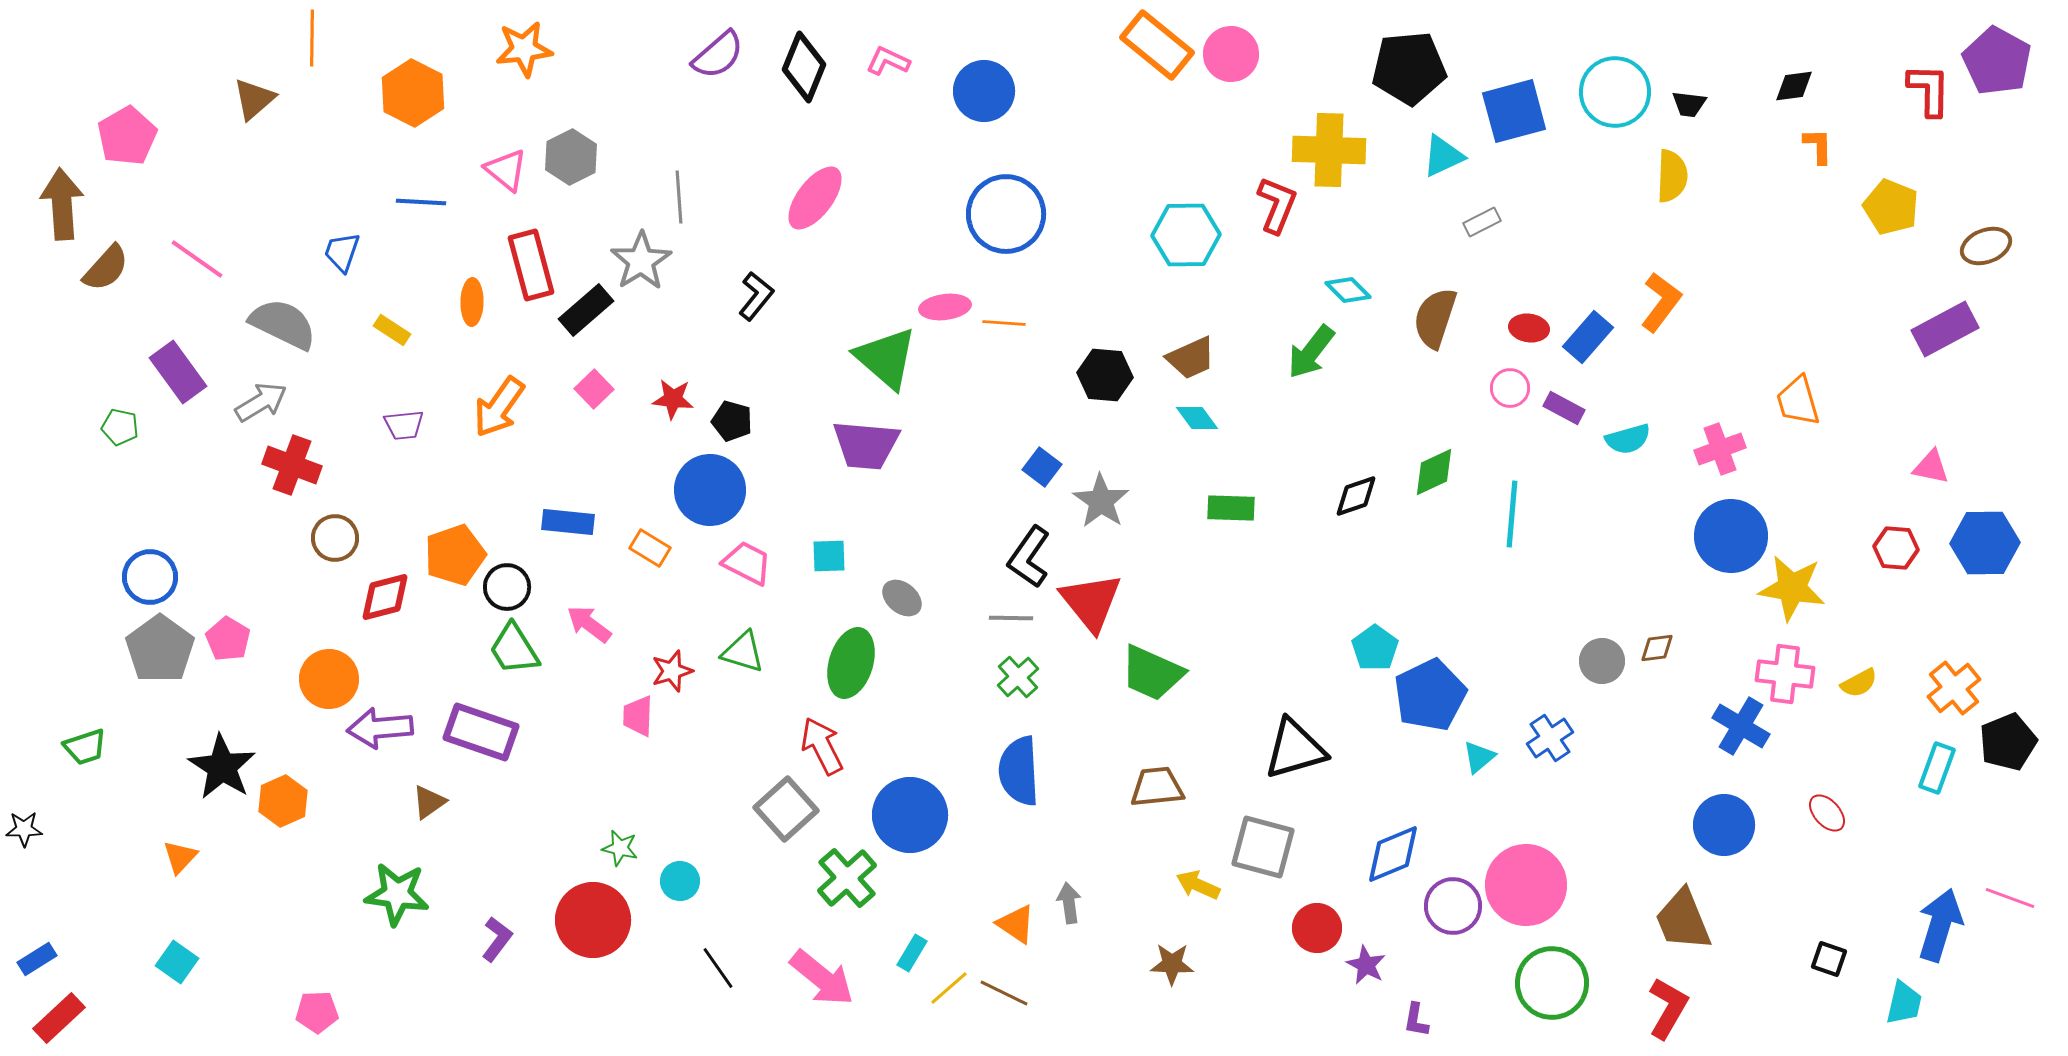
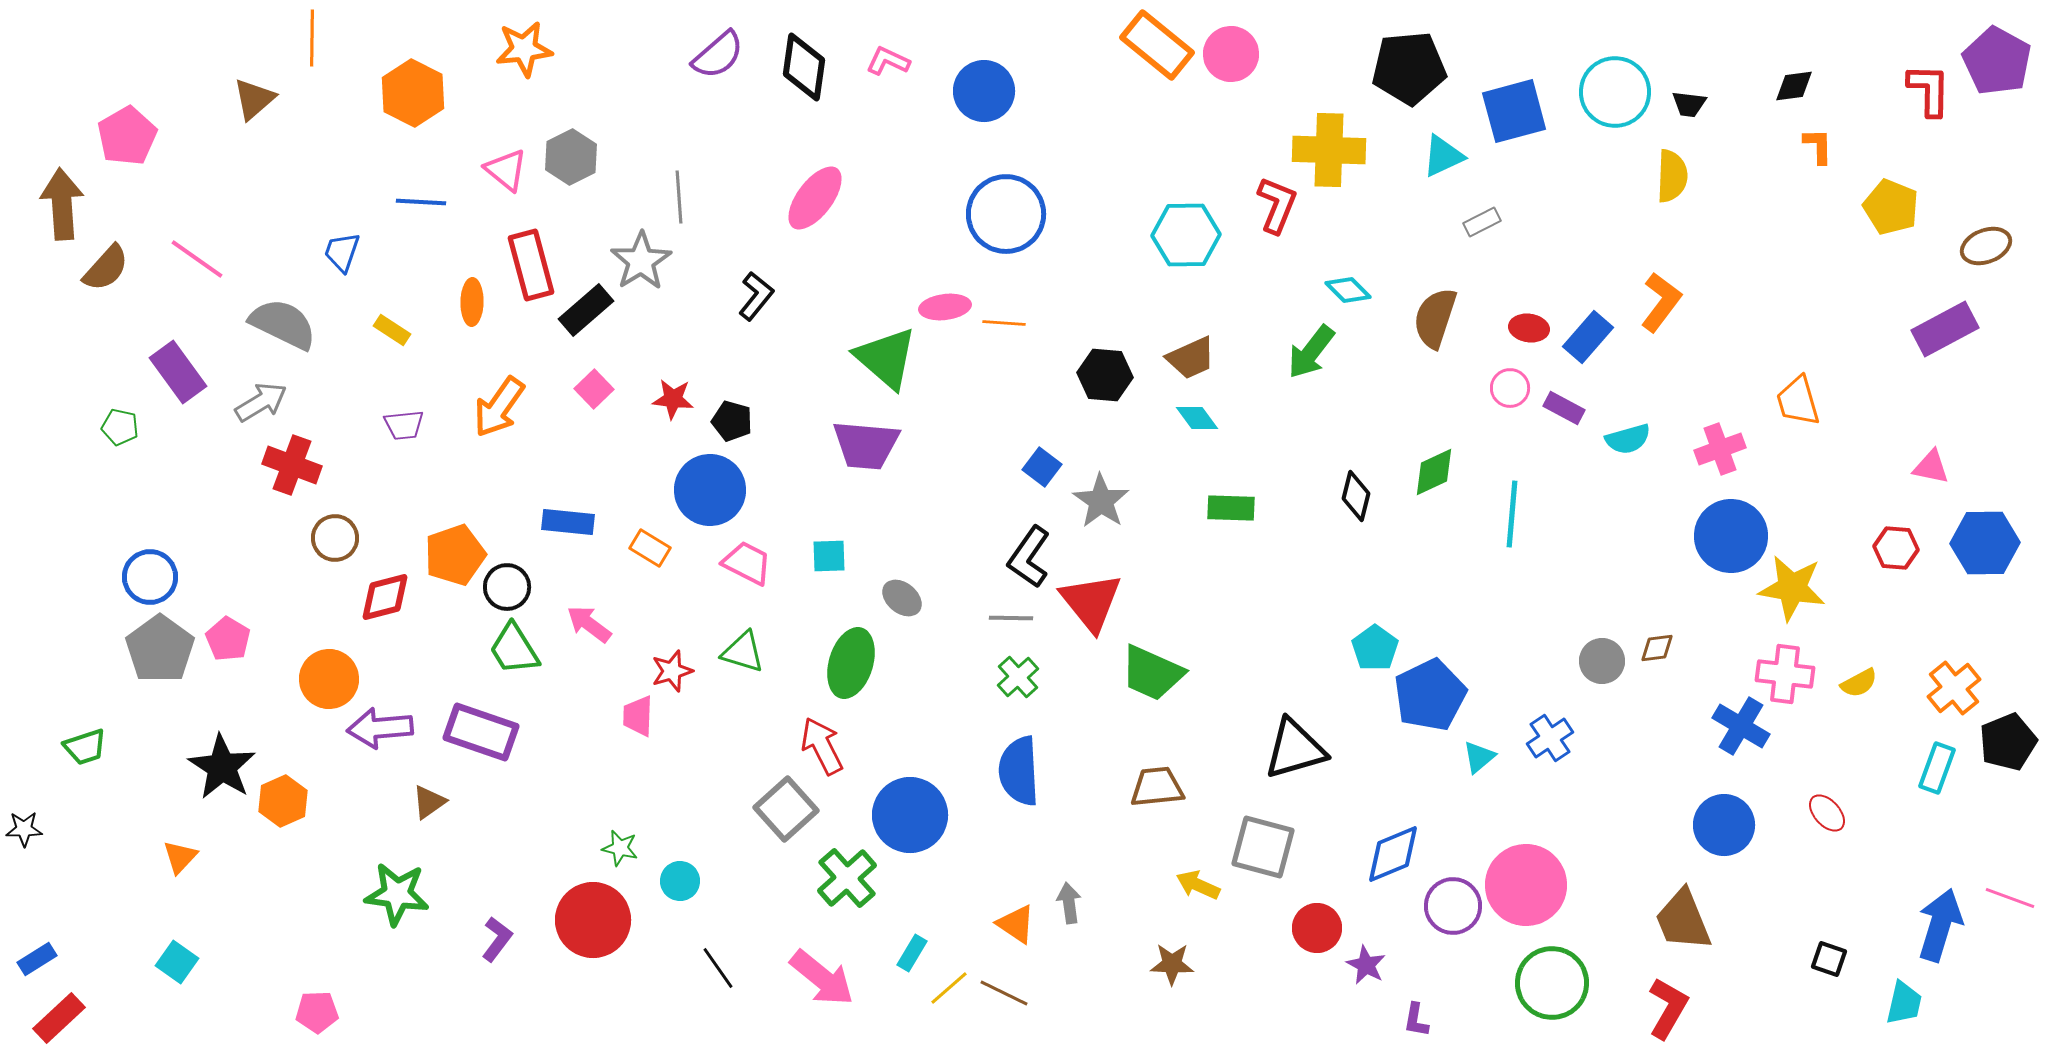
black diamond at (804, 67): rotated 14 degrees counterclockwise
black diamond at (1356, 496): rotated 57 degrees counterclockwise
